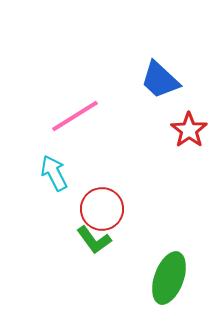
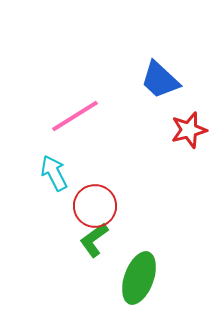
red star: rotated 21 degrees clockwise
red circle: moved 7 px left, 3 px up
green L-shape: rotated 90 degrees clockwise
green ellipse: moved 30 px left
